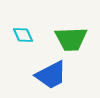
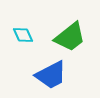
green trapezoid: moved 1 px left, 2 px up; rotated 36 degrees counterclockwise
